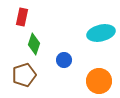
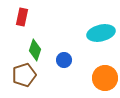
green diamond: moved 1 px right, 6 px down
orange circle: moved 6 px right, 3 px up
